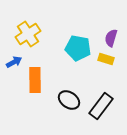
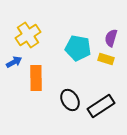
yellow cross: moved 1 px down
orange rectangle: moved 1 px right, 2 px up
black ellipse: moved 1 px right; rotated 25 degrees clockwise
black rectangle: rotated 20 degrees clockwise
